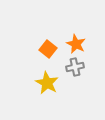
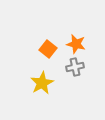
orange star: rotated 12 degrees counterclockwise
yellow star: moved 5 px left; rotated 15 degrees clockwise
